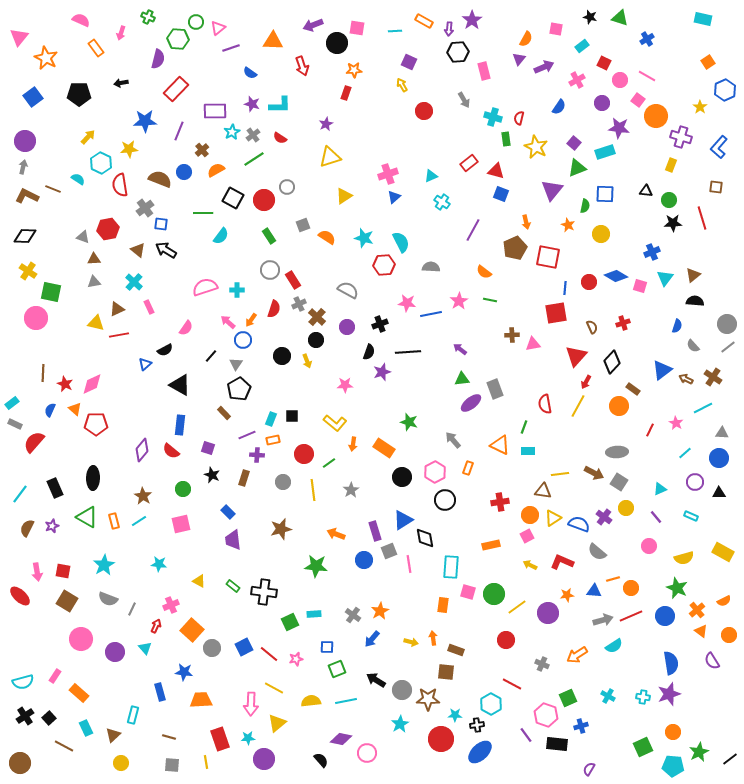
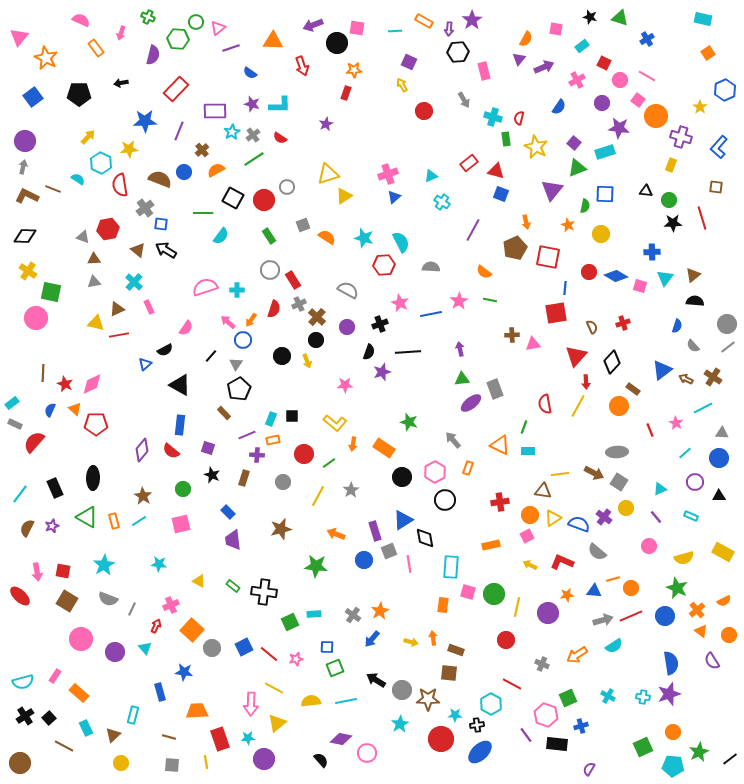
purple semicircle at (158, 59): moved 5 px left, 4 px up
orange square at (708, 62): moved 9 px up
yellow triangle at (330, 157): moved 2 px left, 17 px down
blue cross at (652, 252): rotated 21 degrees clockwise
red circle at (589, 282): moved 10 px up
pink star at (407, 303): moved 7 px left; rotated 18 degrees clockwise
purple arrow at (460, 349): rotated 40 degrees clockwise
red arrow at (586, 382): rotated 32 degrees counterclockwise
red line at (650, 430): rotated 48 degrees counterclockwise
yellow line at (313, 490): moved 5 px right, 6 px down; rotated 35 degrees clockwise
black triangle at (719, 493): moved 3 px down
yellow line at (517, 607): rotated 42 degrees counterclockwise
green square at (337, 669): moved 2 px left, 1 px up
brown square at (446, 672): moved 3 px right, 1 px down
orange trapezoid at (201, 700): moved 4 px left, 11 px down
